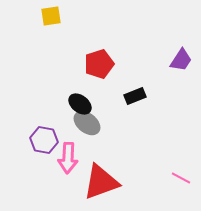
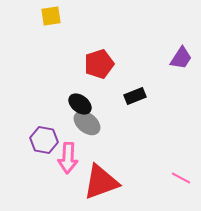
purple trapezoid: moved 2 px up
